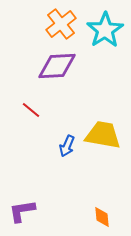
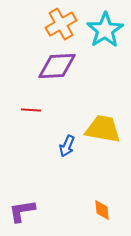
orange cross: rotated 8 degrees clockwise
red line: rotated 36 degrees counterclockwise
yellow trapezoid: moved 6 px up
orange diamond: moved 7 px up
